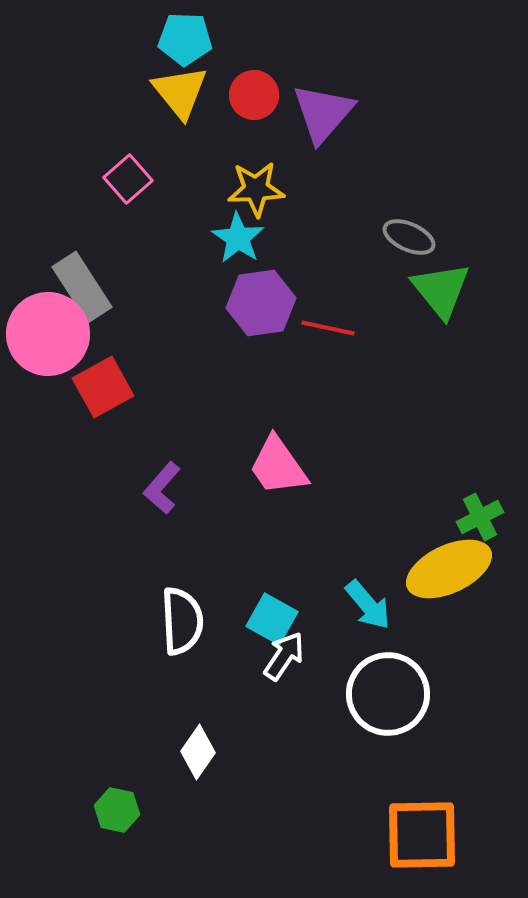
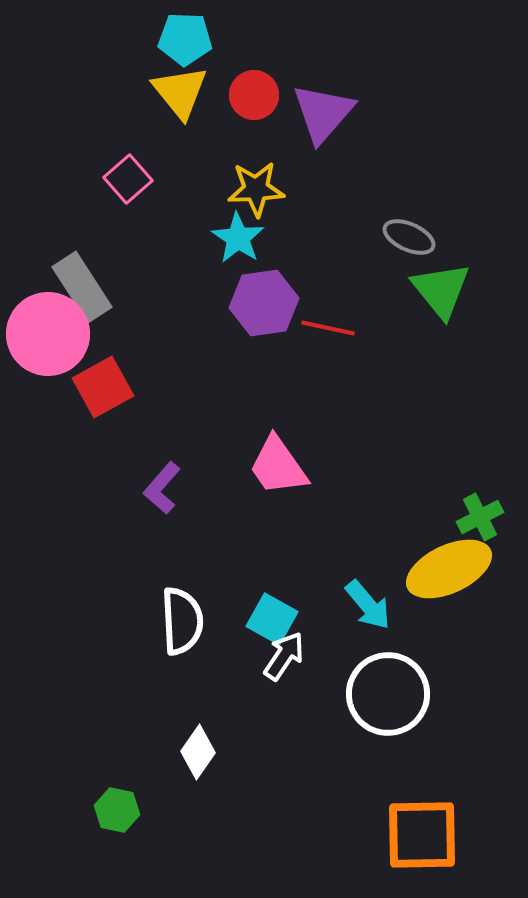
purple hexagon: moved 3 px right
